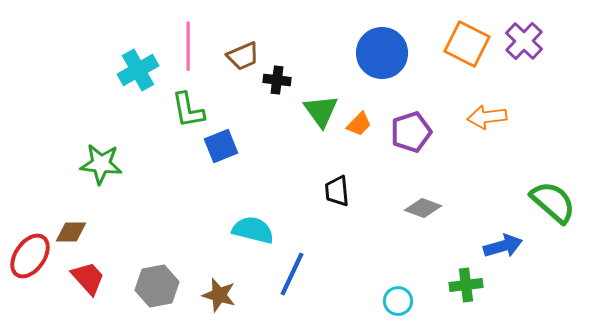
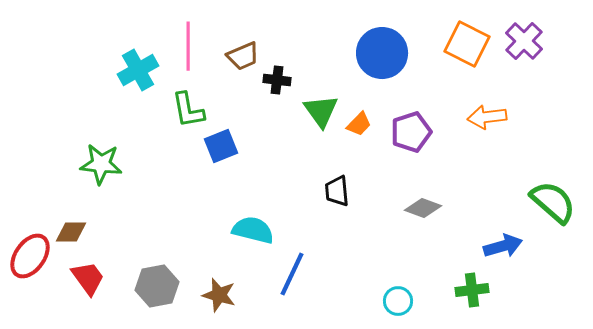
red trapezoid: rotated 6 degrees clockwise
green cross: moved 6 px right, 5 px down
